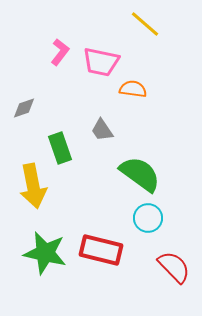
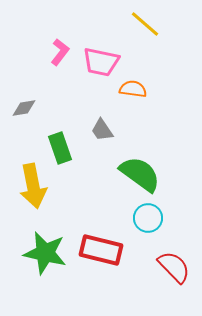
gray diamond: rotated 10 degrees clockwise
